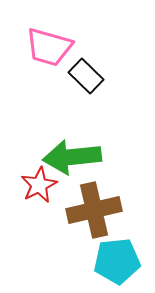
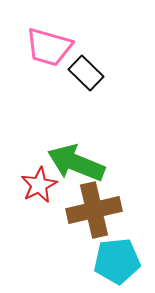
black rectangle: moved 3 px up
green arrow: moved 4 px right, 6 px down; rotated 28 degrees clockwise
